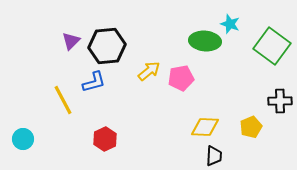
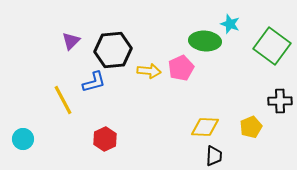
black hexagon: moved 6 px right, 4 px down
yellow arrow: rotated 45 degrees clockwise
pink pentagon: moved 10 px up; rotated 15 degrees counterclockwise
